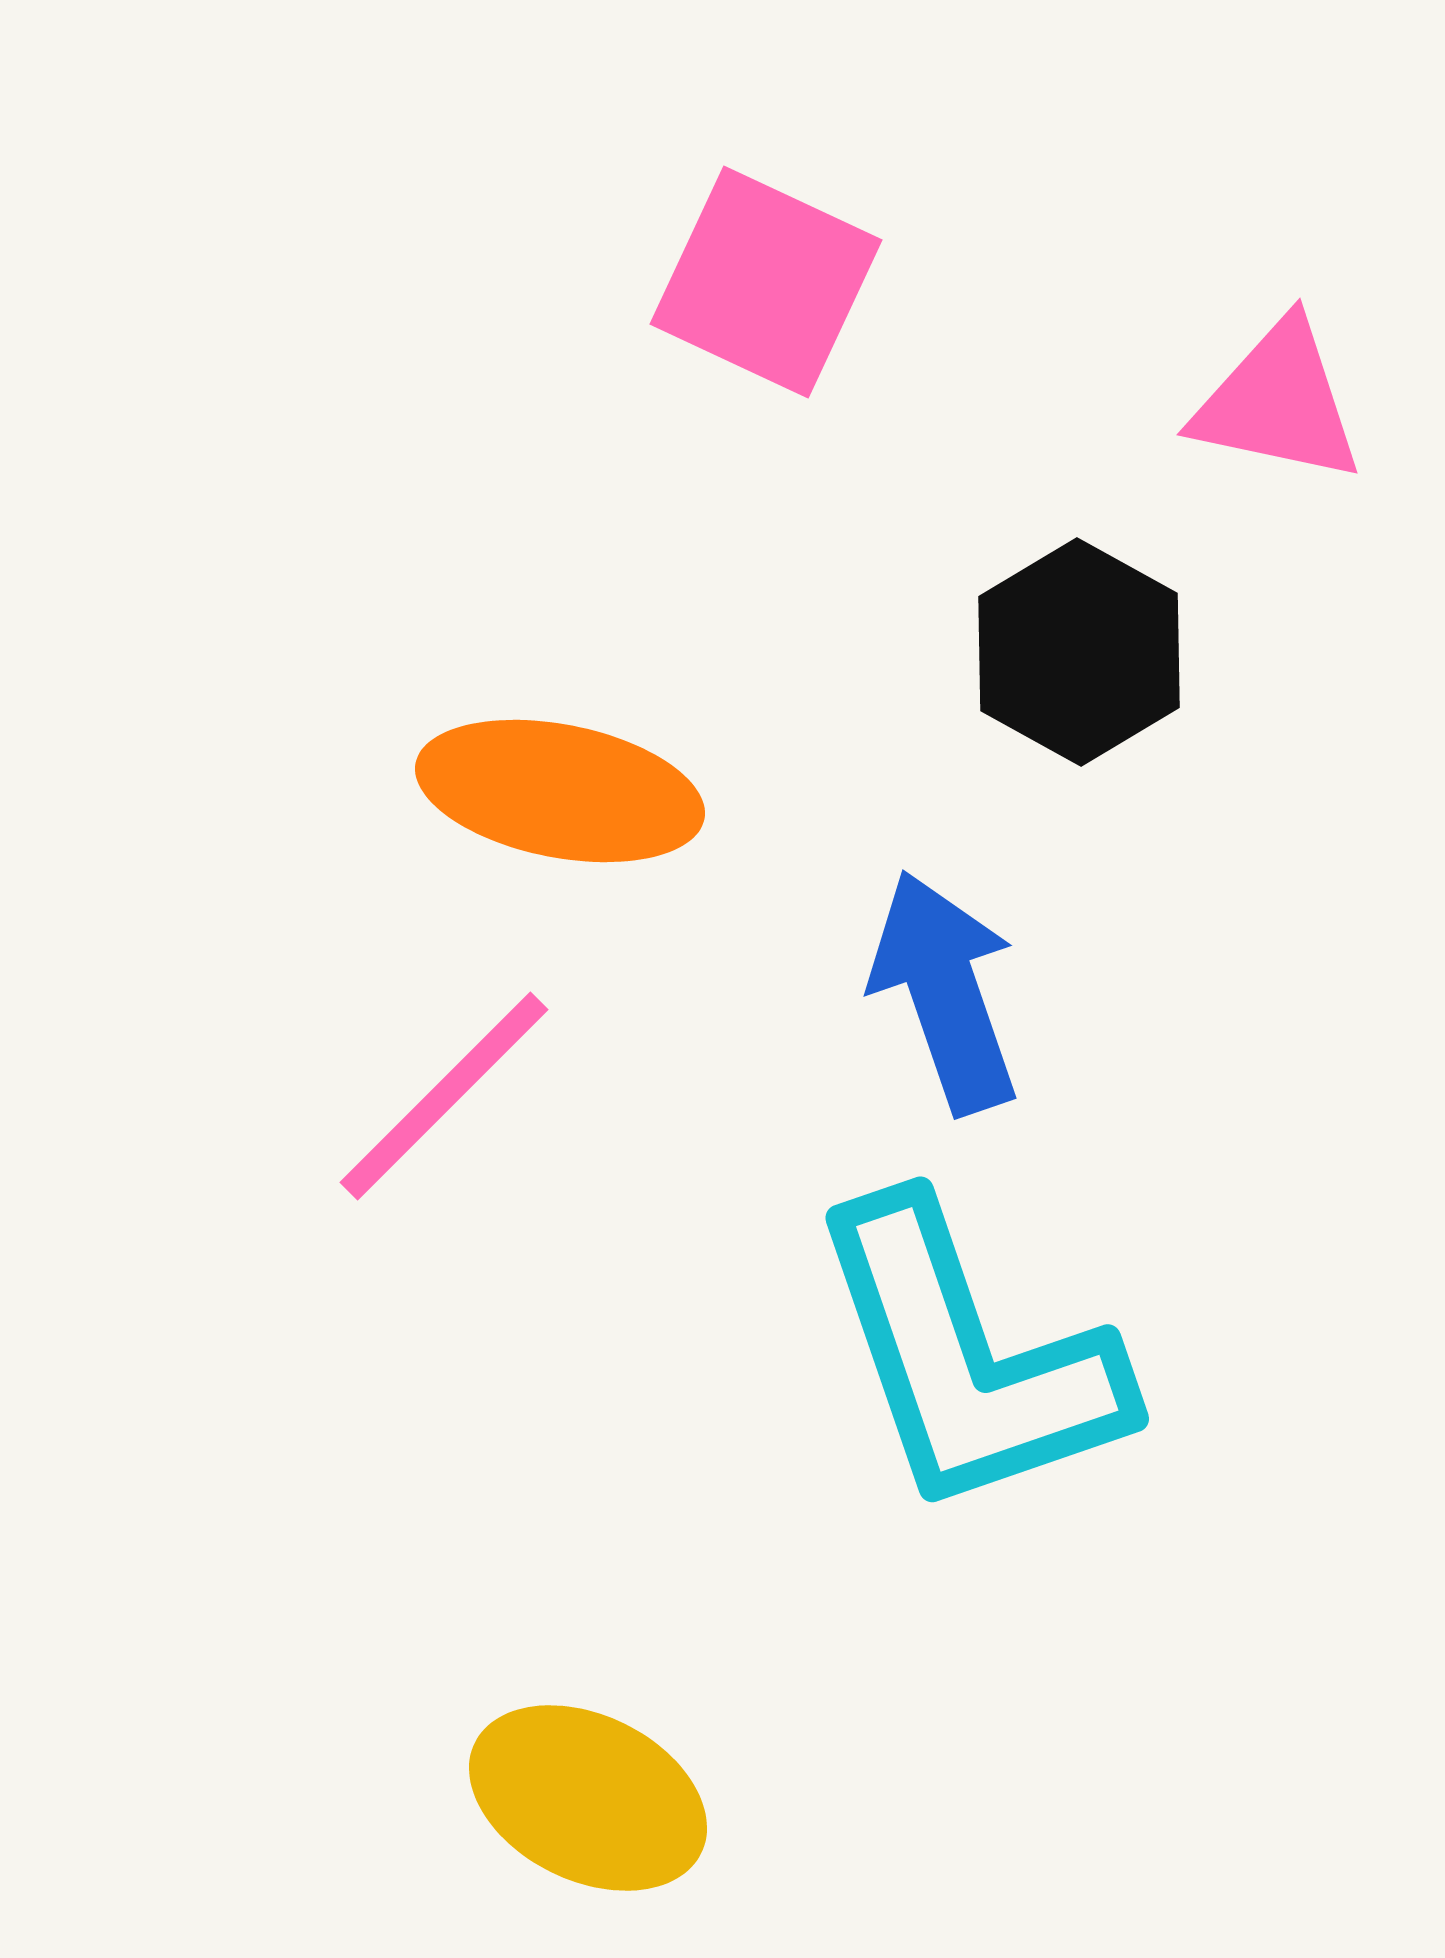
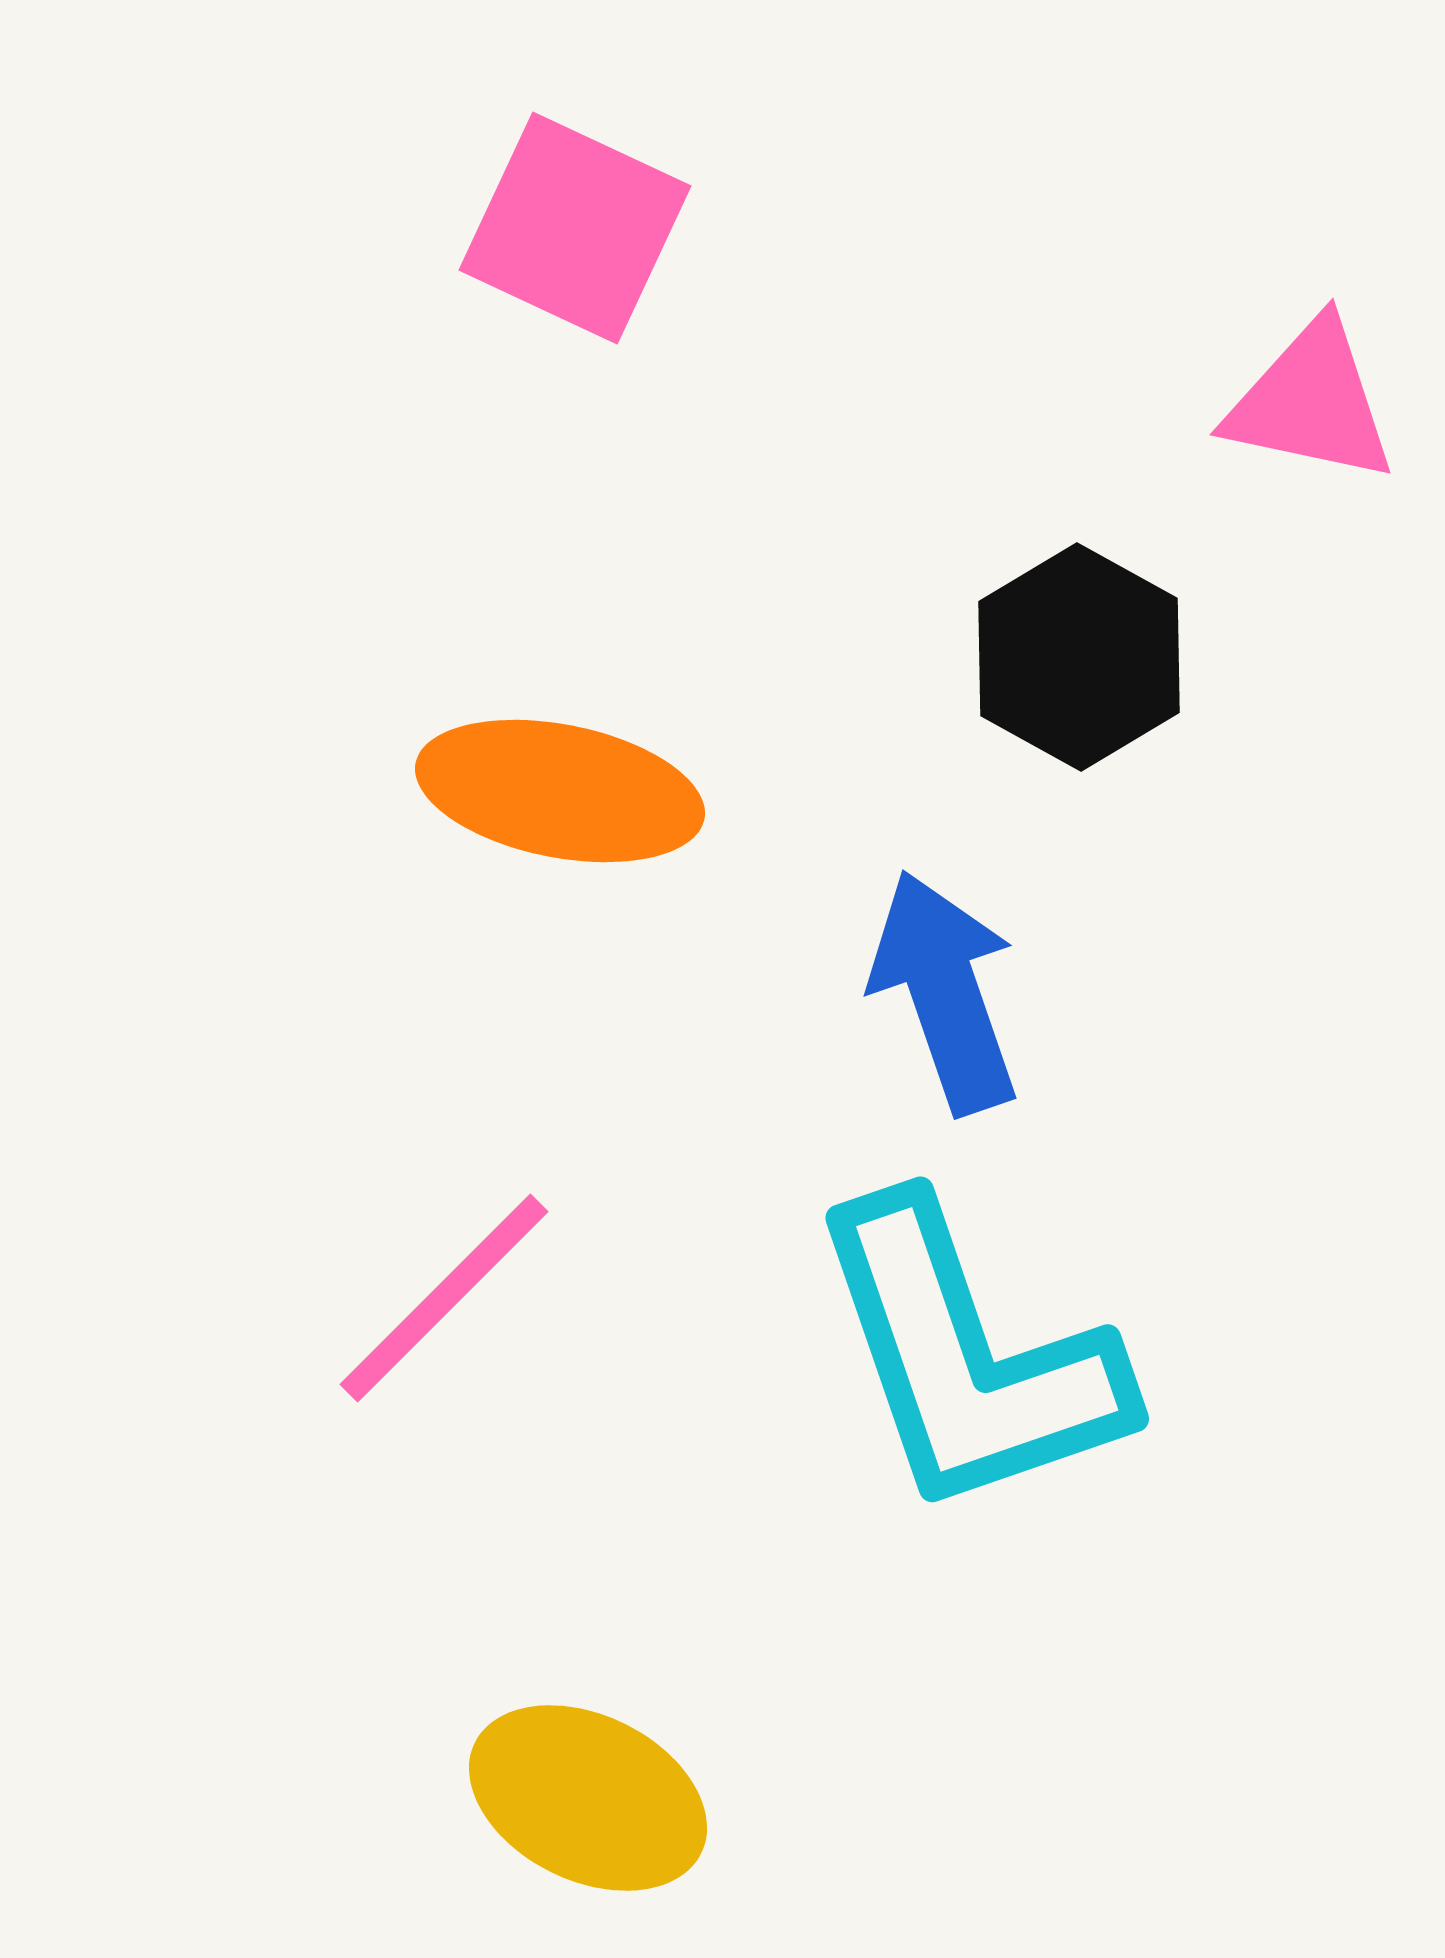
pink square: moved 191 px left, 54 px up
pink triangle: moved 33 px right
black hexagon: moved 5 px down
pink line: moved 202 px down
